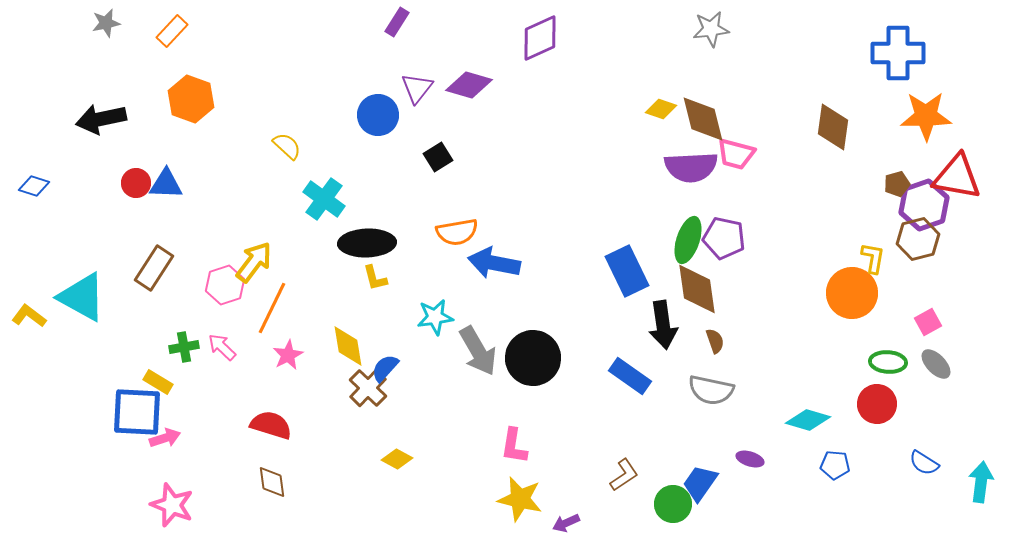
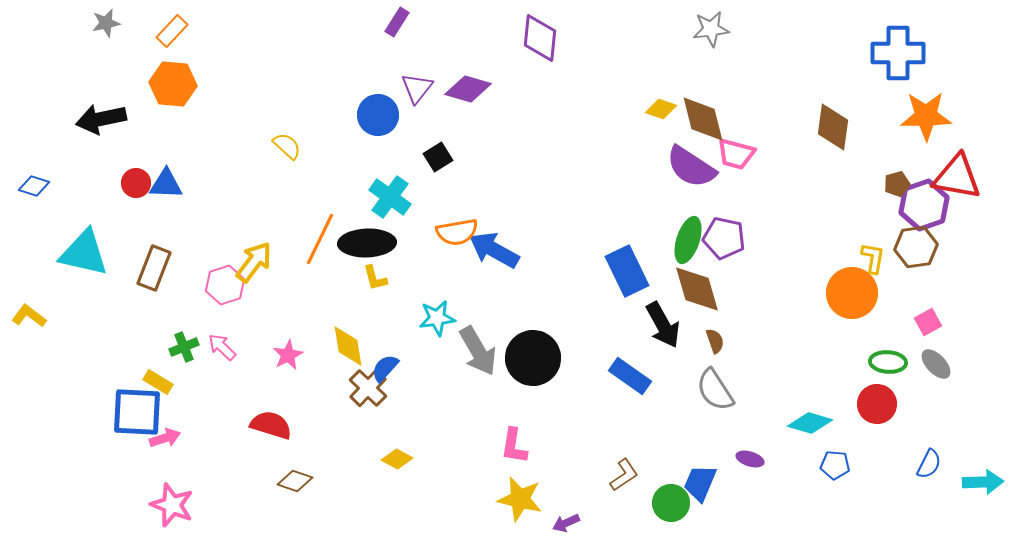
purple diamond at (540, 38): rotated 60 degrees counterclockwise
purple diamond at (469, 85): moved 1 px left, 4 px down
orange hexagon at (191, 99): moved 18 px left, 15 px up; rotated 15 degrees counterclockwise
purple semicircle at (691, 167): rotated 36 degrees clockwise
cyan cross at (324, 199): moved 66 px right, 2 px up
brown hexagon at (918, 239): moved 2 px left, 8 px down; rotated 6 degrees clockwise
blue arrow at (494, 263): moved 13 px up; rotated 18 degrees clockwise
brown rectangle at (154, 268): rotated 12 degrees counterclockwise
brown diamond at (697, 289): rotated 8 degrees counterclockwise
cyan triangle at (82, 297): moved 2 px right, 44 px up; rotated 16 degrees counterclockwise
orange line at (272, 308): moved 48 px right, 69 px up
cyan star at (435, 317): moved 2 px right, 1 px down
black arrow at (663, 325): rotated 21 degrees counterclockwise
green cross at (184, 347): rotated 12 degrees counterclockwise
gray semicircle at (711, 390): moved 4 px right; rotated 45 degrees clockwise
cyan diamond at (808, 420): moved 2 px right, 3 px down
blue semicircle at (924, 463): moved 5 px right, 1 px down; rotated 96 degrees counterclockwise
brown diamond at (272, 482): moved 23 px right, 1 px up; rotated 64 degrees counterclockwise
cyan arrow at (981, 482): moved 2 px right; rotated 81 degrees clockwise
blue trapezoid at (700, 483): rotated 12 degrees counterclockwise
green circle at (673, 504): moved 2 px left, 1 px up
